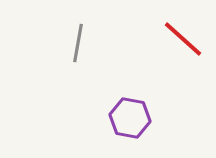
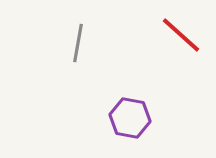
red line: moved 2 px left, 4 px up
